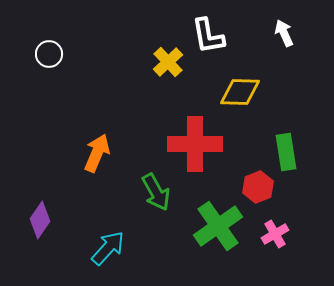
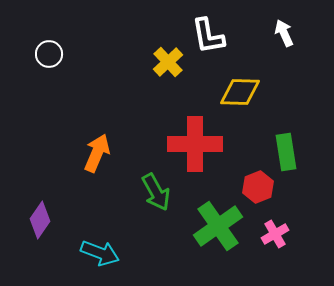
cyan arrow: moved 8 px left, 5 px down; rotated 69 degrees clockwise
